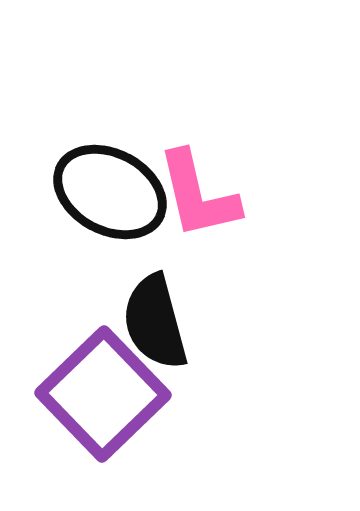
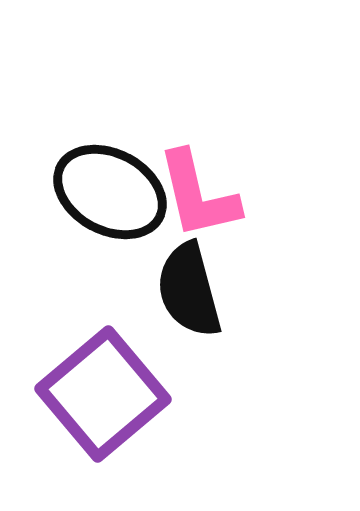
black semicircle: moved 34 px right, 32 px up
purple square: rotated 4 degrees clockwise
